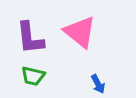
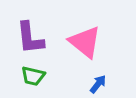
pink triangle: moved 5 px right, 10 px down
blue arrow: rotated 114 degrees counterclockwise
